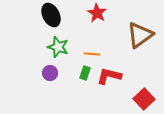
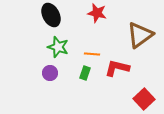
red star: rotated 18 degrees counterclockwise
red L-shape: moved 8 px right, 8 px up
